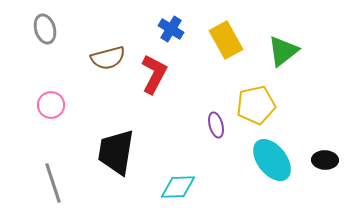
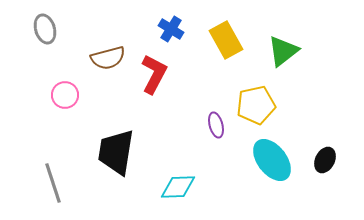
pink circle: moved 14 px right, 10 px up
black ellipse: rotated 65 degrees counterclockwise
